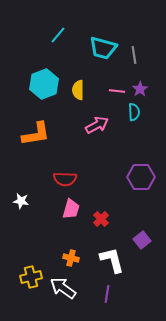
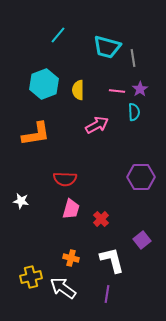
cyan trapezoid: moved 4 px right, 1 px up
gray line: moved 1 px left, 3 px down
